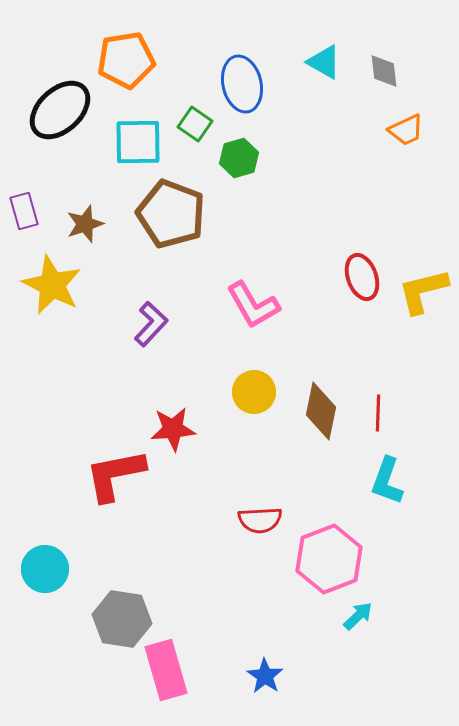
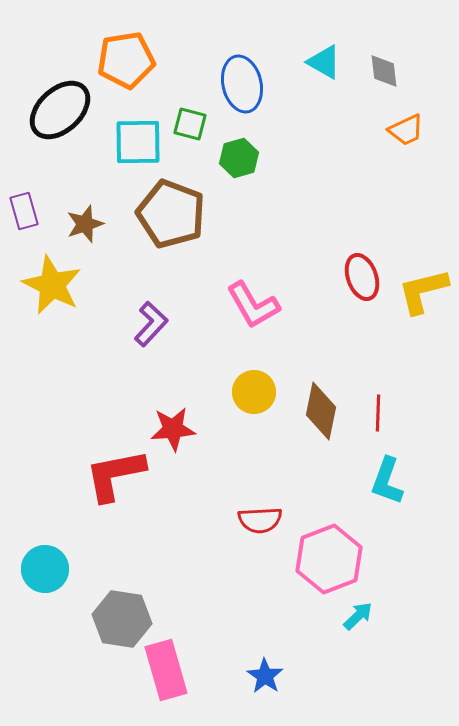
green square: moved 5 px left; rotated 20 degrees counterclockwise
